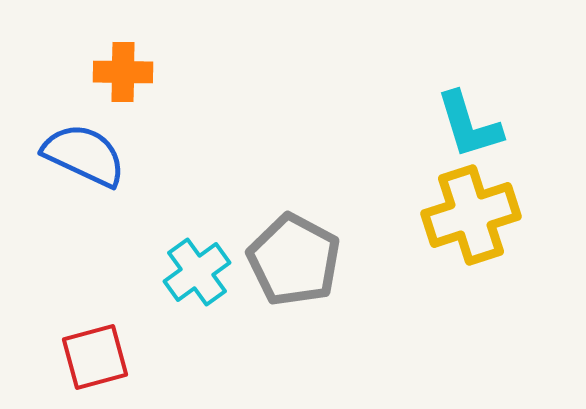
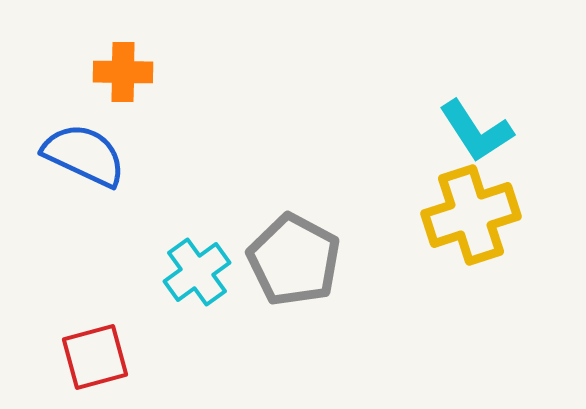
cyan L-shape: moved 7 px right, 6 px down; rotated 16 degrees counterclockwise
